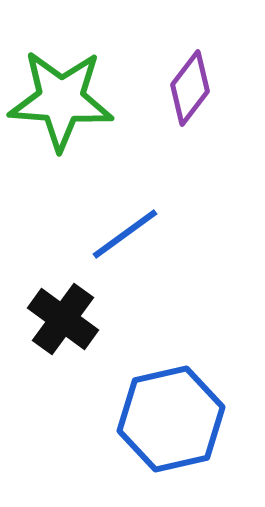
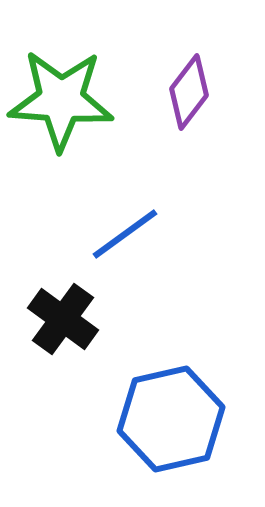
purple diamond: moved 1 px left, 4 px down
